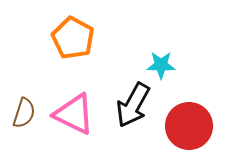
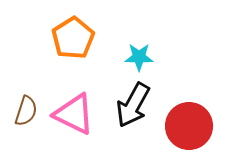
orange pentagon: rotated 12 degrees clockwise
cyan star: moved 22 px left, 8 px up
brown semicircle: moved 2 px right, 2 px up
